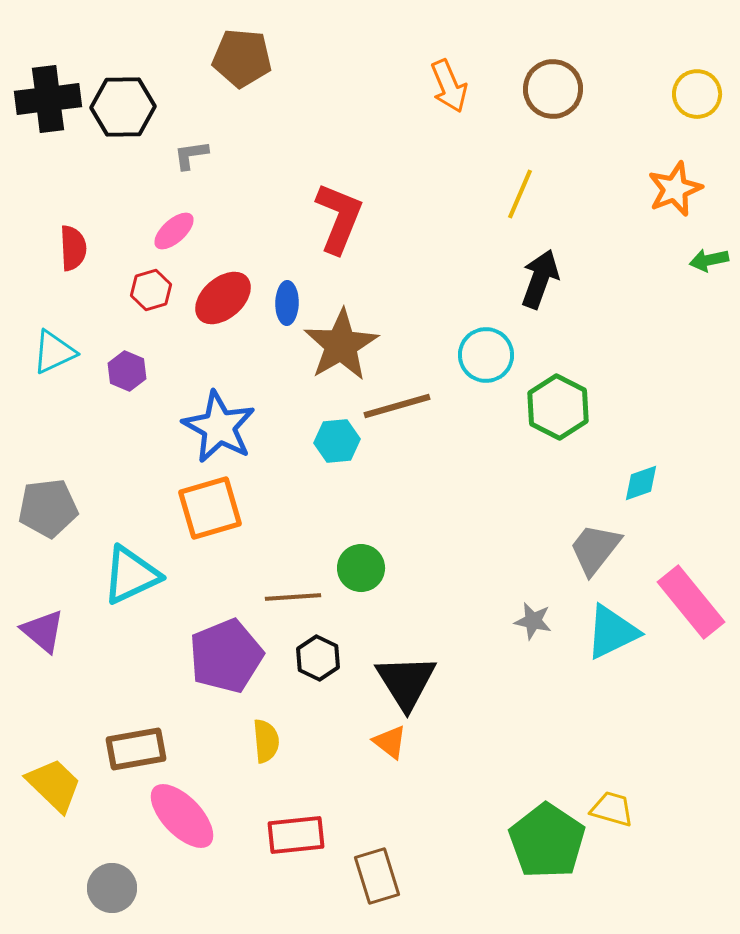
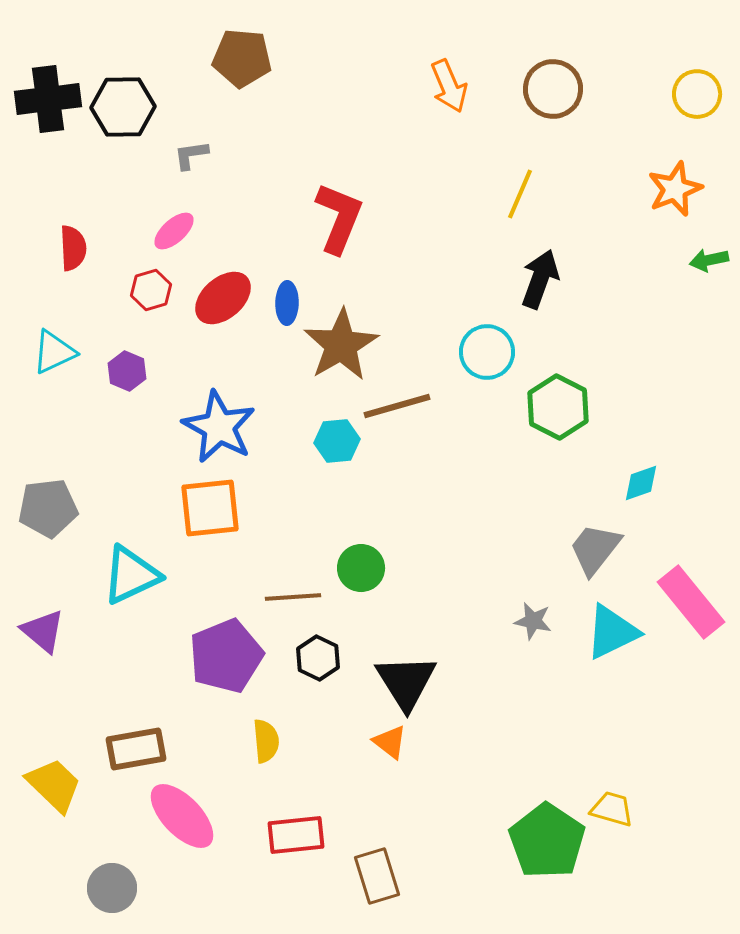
cyan circle at (486, 355): moved 1 px right, 3 px up
orange square at (210, 508): rotated 10 degrees clockwise
